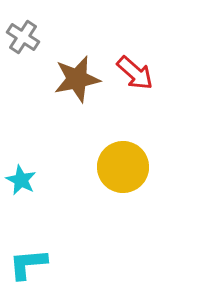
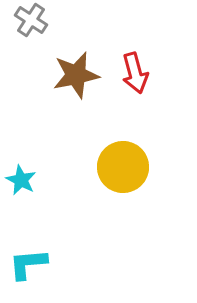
gray cross: moved 8 px right, 17 px up
red arrow: rotated 33 degrees clockwise
brown star: moved 1 px left, 4 px up
